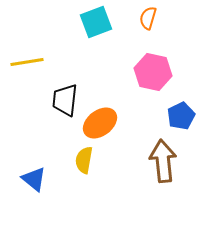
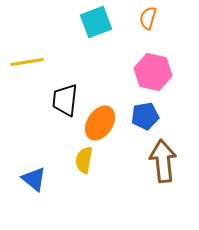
blue pentagon: moved 36 px left; rotated 16 degrees clockwise
orange ellipse: rotated 20 degrees counterclockwise
